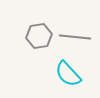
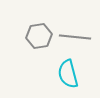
cyan semicircle: rotated 28 degrees clockwise
